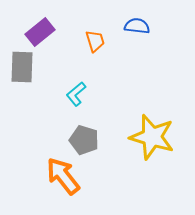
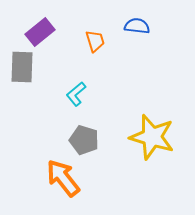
orange arrow: moved 2 px down
